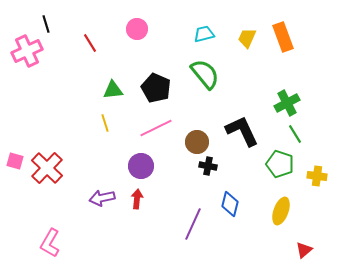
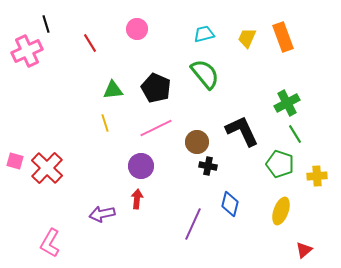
yellow cross: rotated 12 degrees counterclockwise
purple arrow: moved 16 px down
